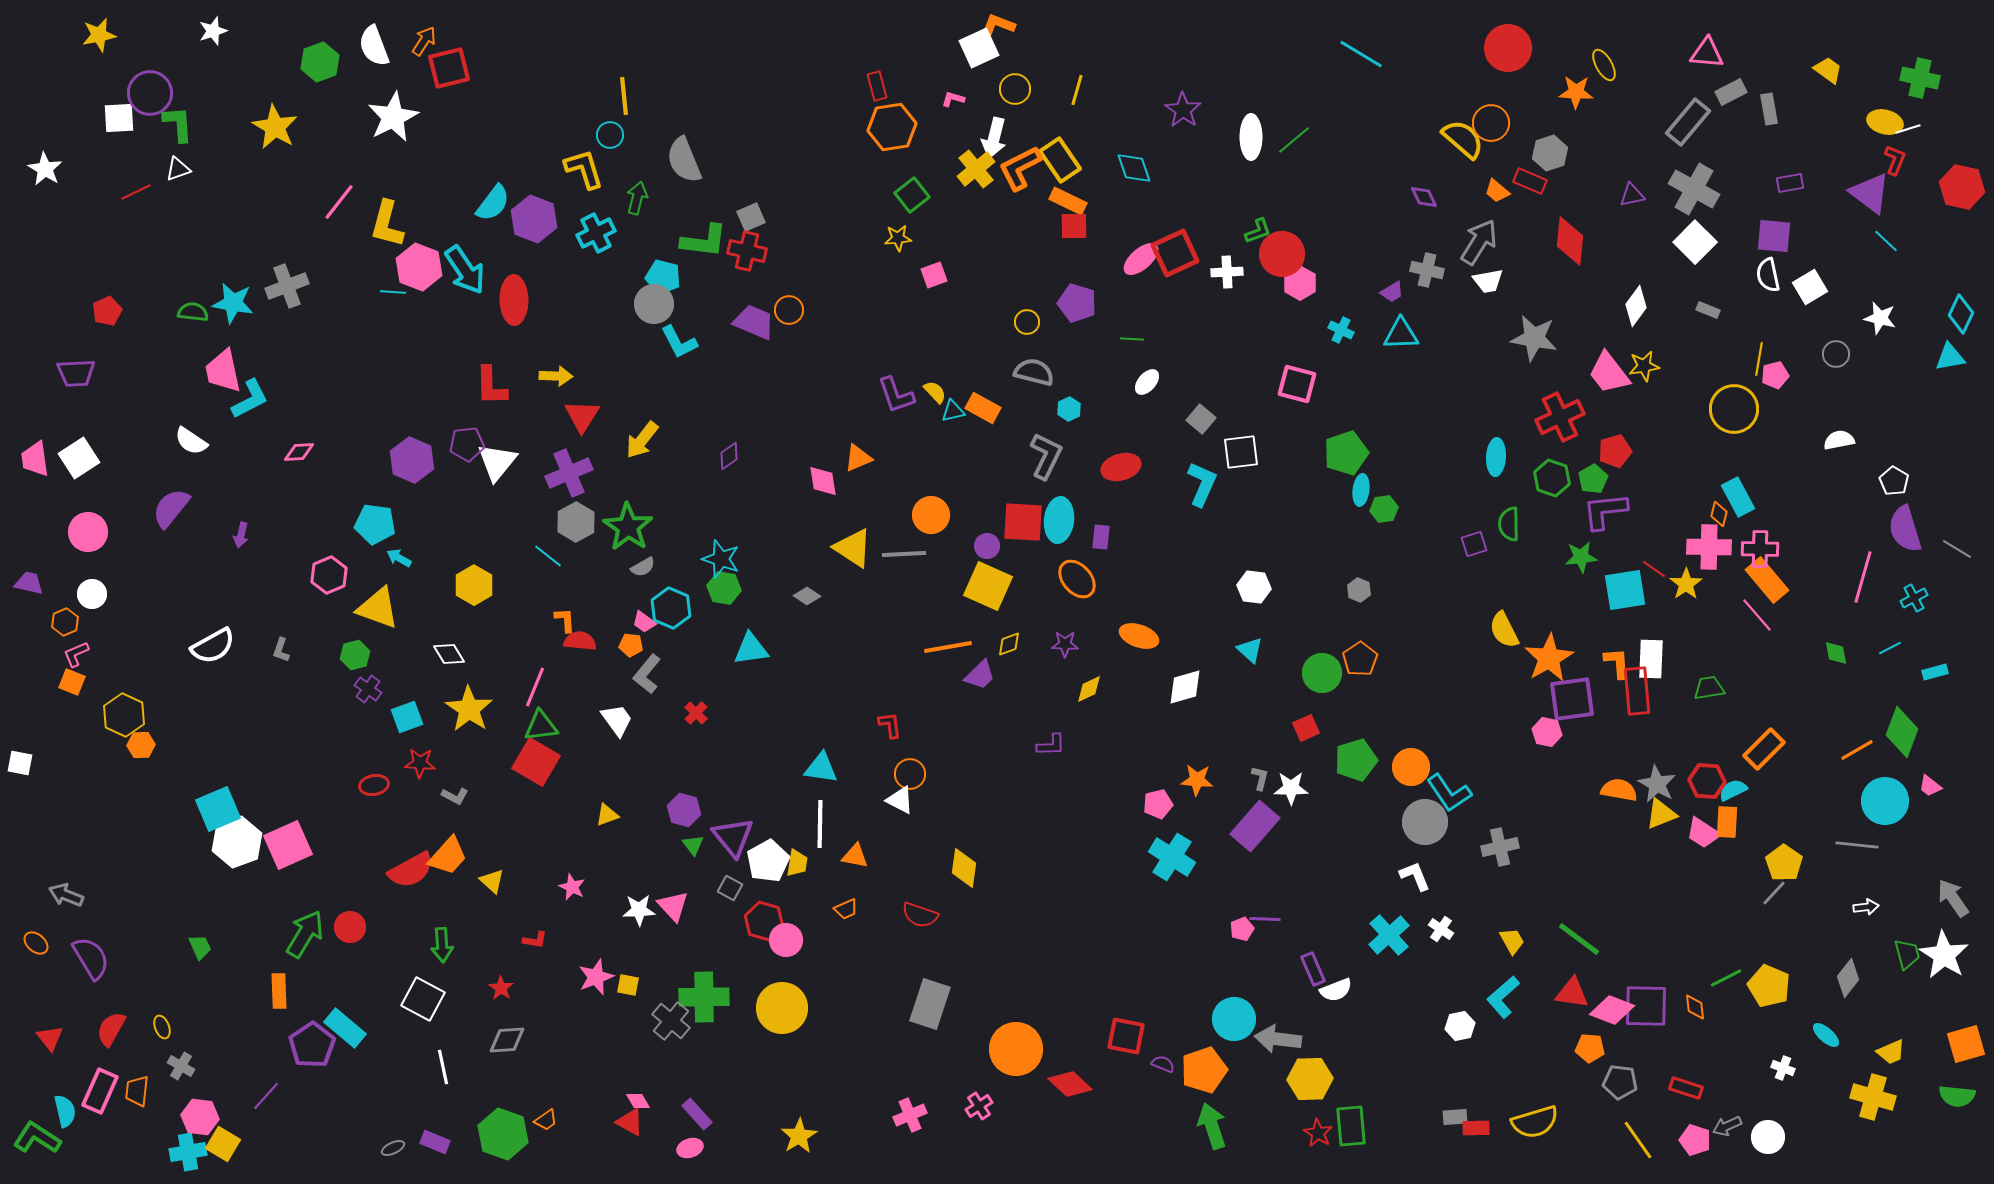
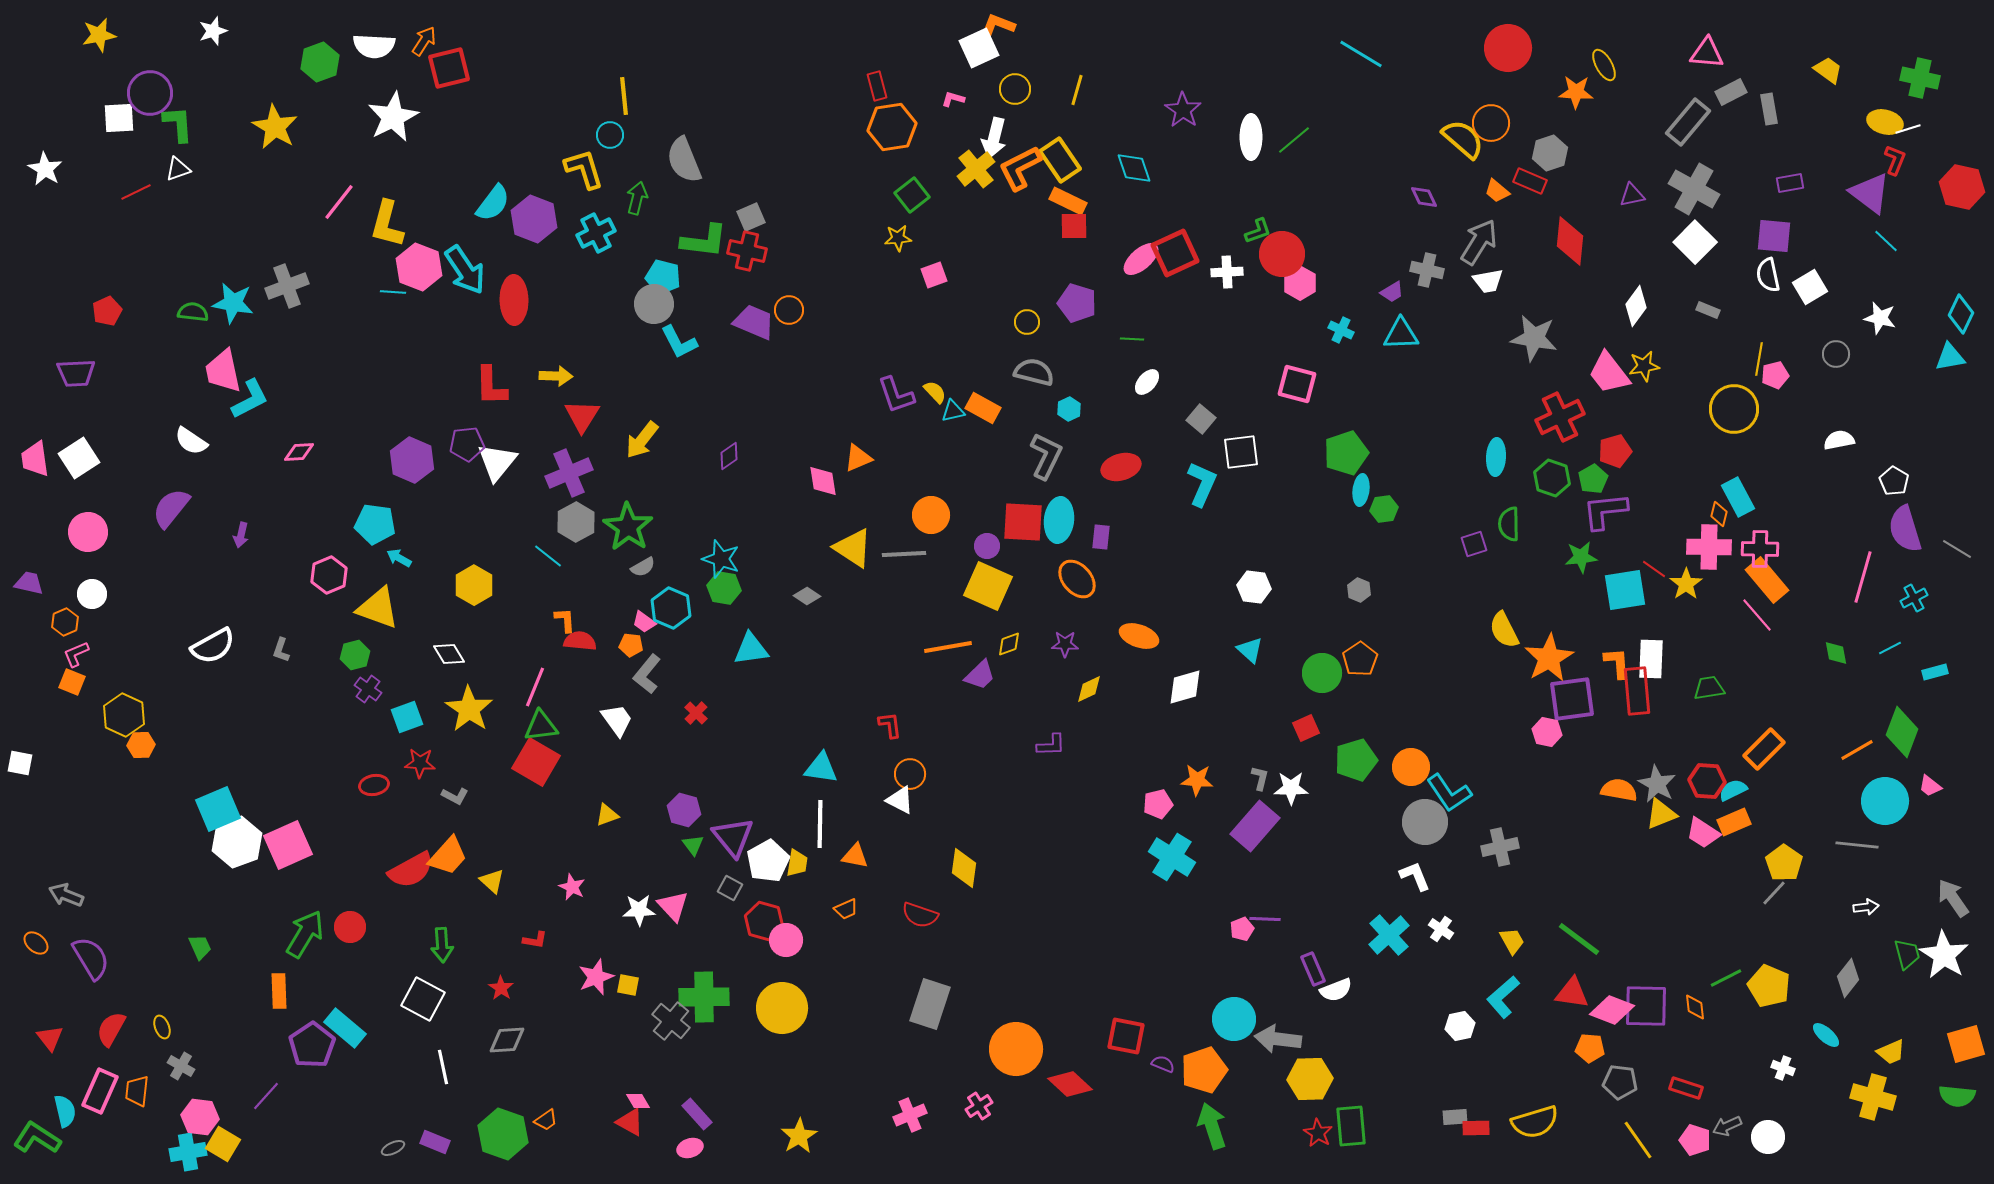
white semicircle at (374, 46): rotated 66 degrees counterclockwise
orange rectangle at (1727, 822): moved 7 px right; rotated 64 degrees clockwise
